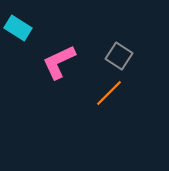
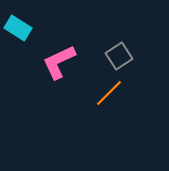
gray square: rotated 24 degrees clockwise
